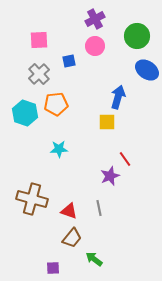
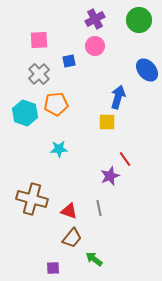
green circle: moved 2 px right, 16 px up
blue ellipse: rotated 15 degrees clockwise
